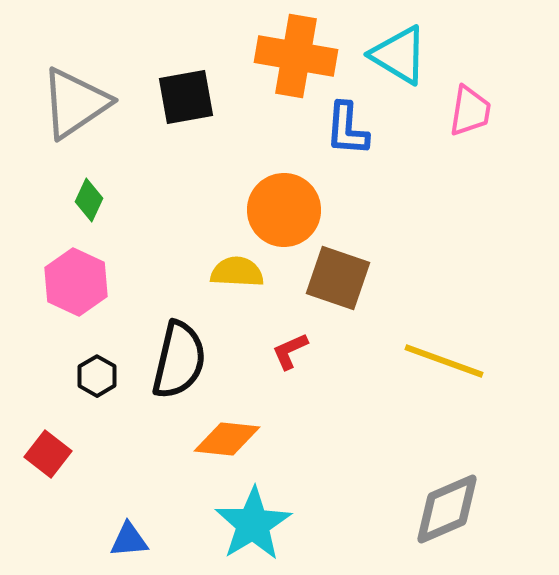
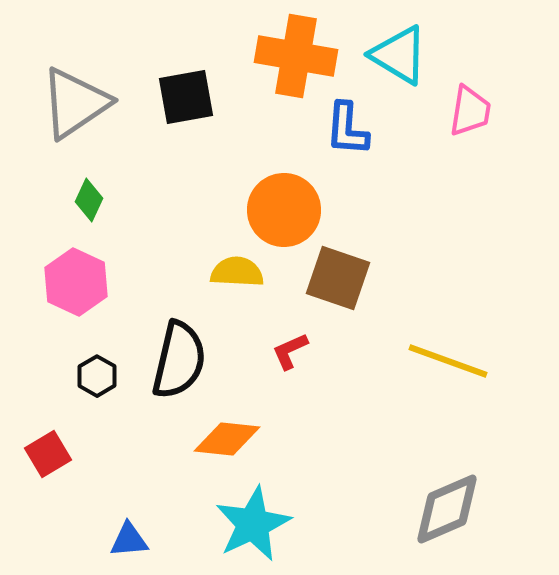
yellow line: moved 4 px right
red square: rotated 21 degrees clockwise
cyan star: rotated 6 degrees clockwise
